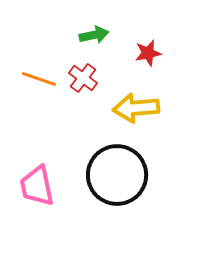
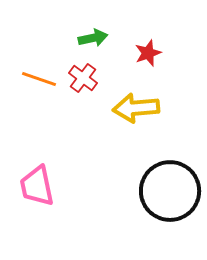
green arrow: moved 1 px left, 3 px down
red star: rotated 8 degrees counterclockwise
black circle: moved 53 px right, 16 px down
